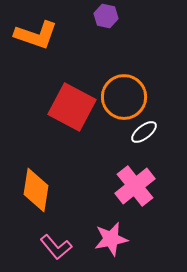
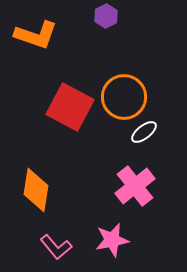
purple hexagon: rotated 20 degrees clockwise
red square: moved 2 px left
pink star: moved 1 px right, 1 px down
